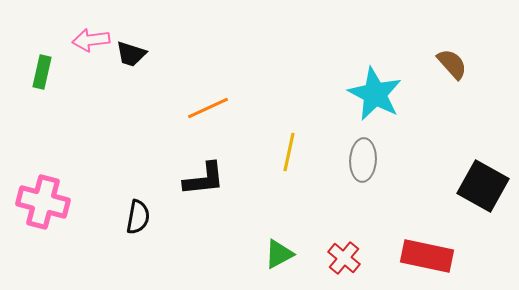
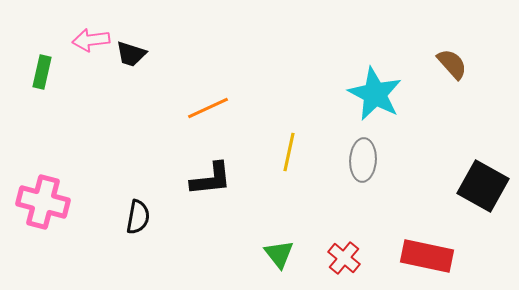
black L-shape: moved 7 px right
green triangle: rotated 40 degrees counterclockwise
